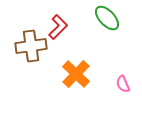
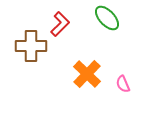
red L-shape: moved 2 px right, 3 px up
brown cross: rotated 8 degrees clockwise
orange cross: moved 11 px right
